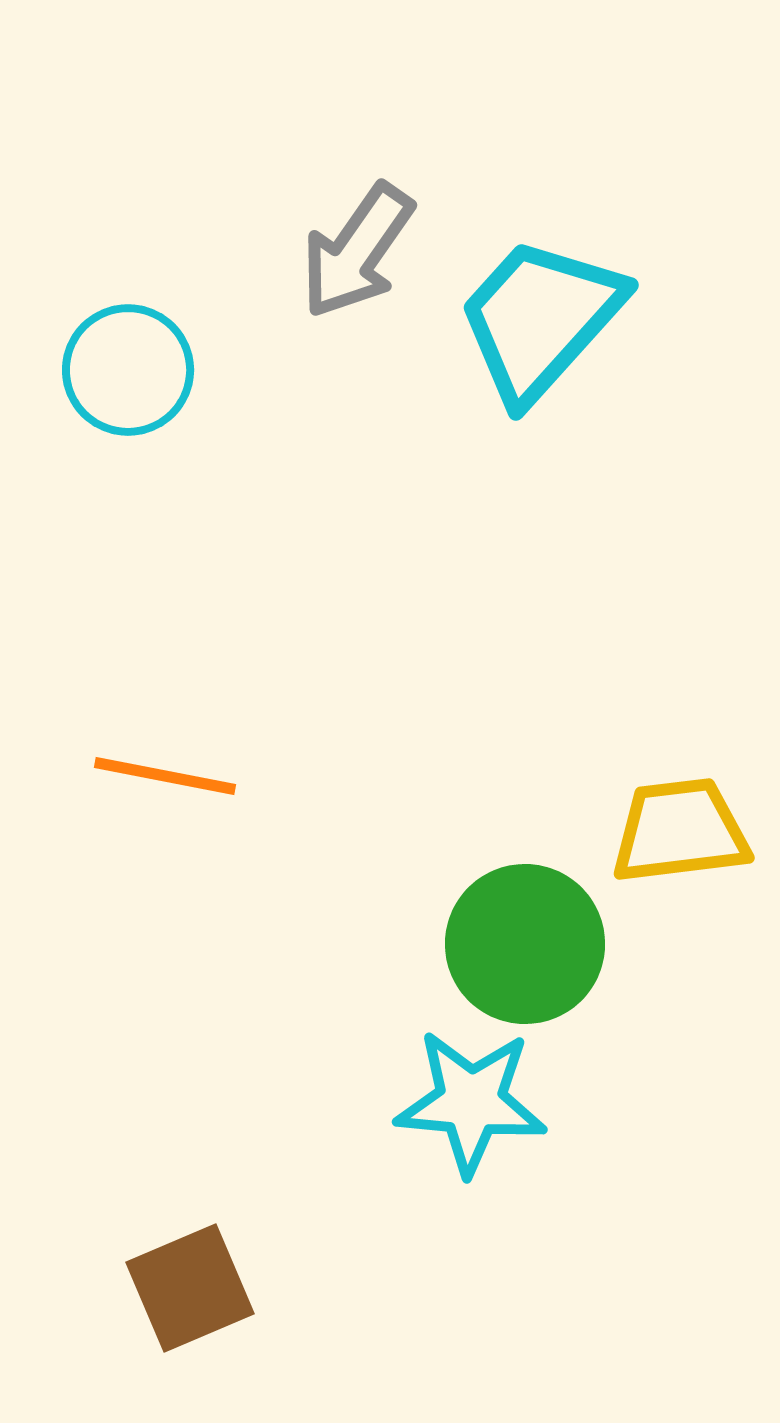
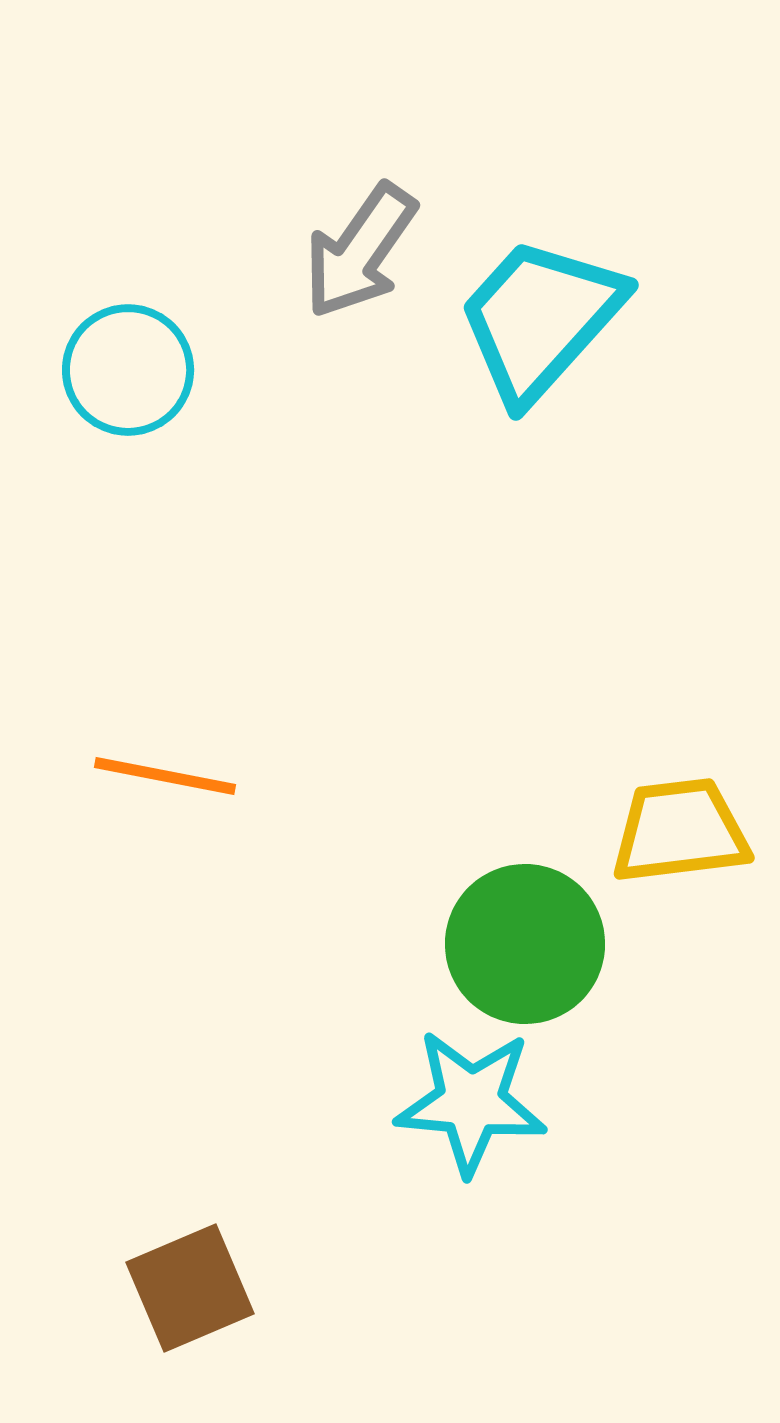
gray arrow: moved 3 px right
